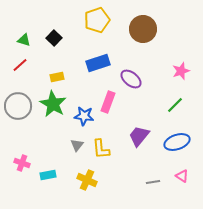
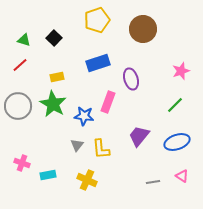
purple ellipse: rotated 35 degrees clockwise
